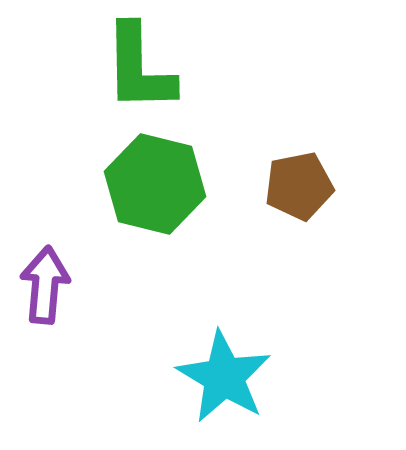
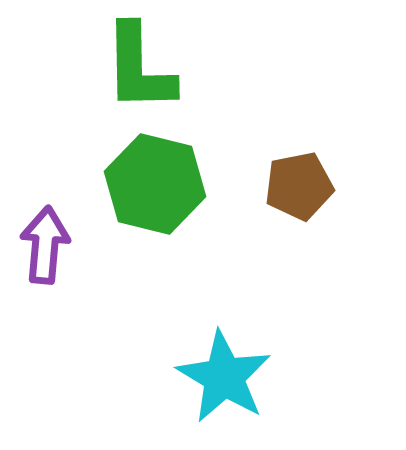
purple arrow: moved 40 px up
